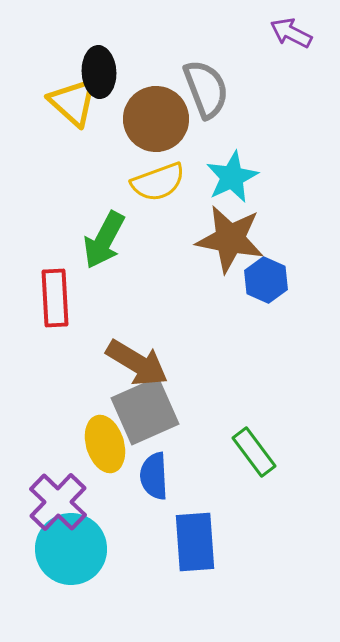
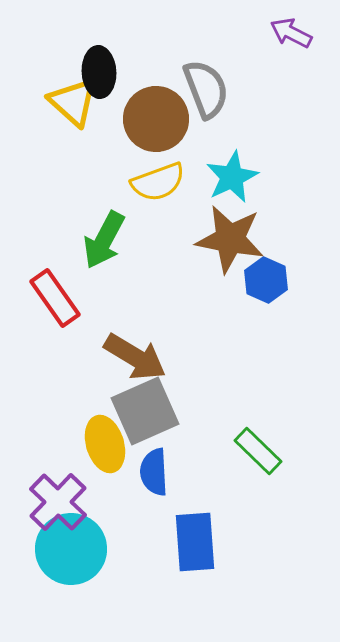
red rectangle: rotated 32 degrees counterclockwise
brown arrow: moved 2 px left, 6 px up
green rectangle: moved 4 px right, 1 px up; rotated 9 degrees counterclockwise
blue semicircle: moved 4 px up
